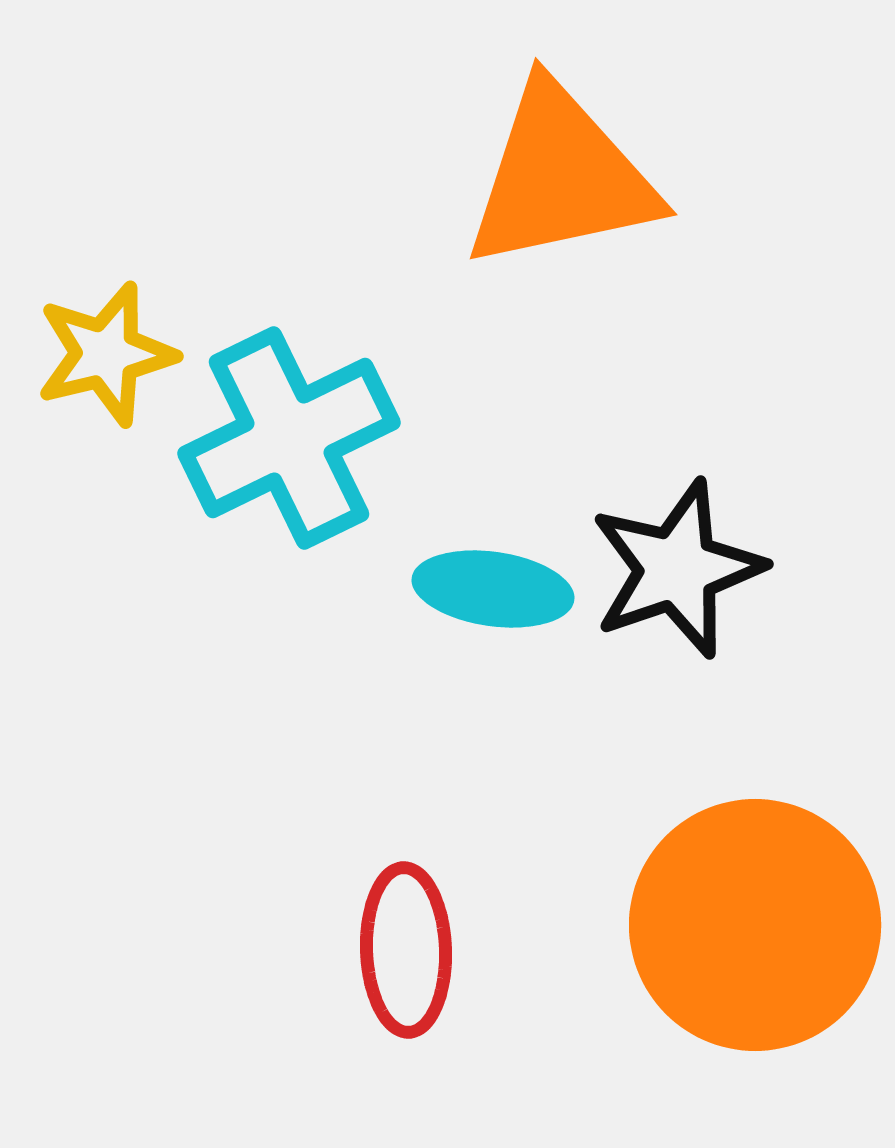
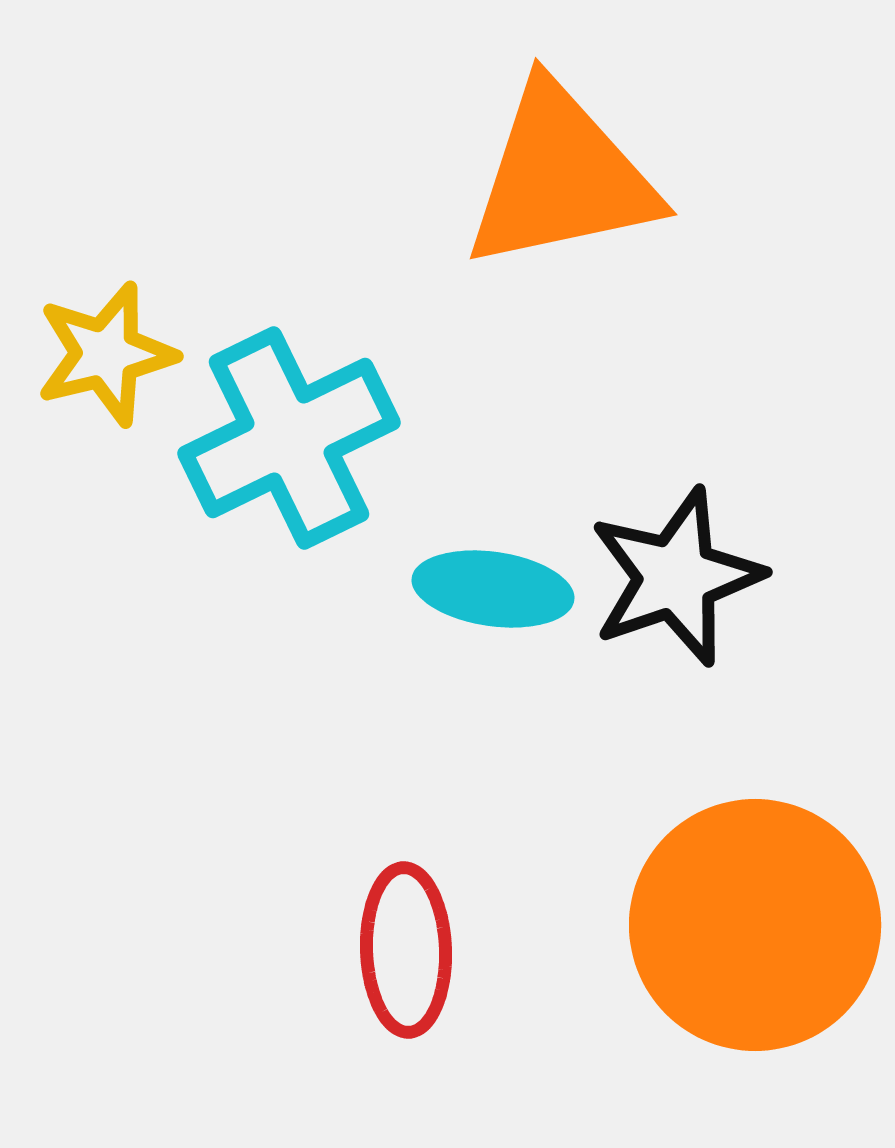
black star: moved 1 px left, 8 px down
